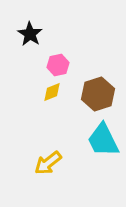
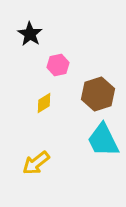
yellow diamond: moved 8 px left, 11 px down; rotated 10 degrees counterclockwise
yellow arrow: moved 12 px left
